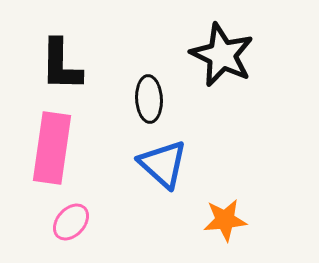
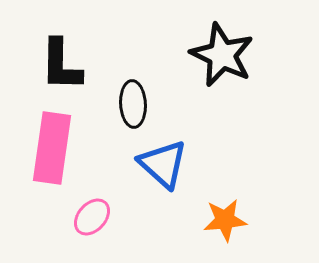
black ellipse: moved 16 px left, 5 px down
pink ellipse: moved 21 px right, 5 px up
